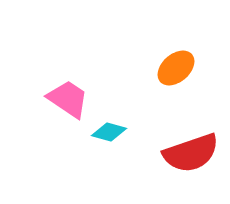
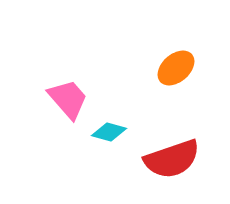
pink trapezoid: rotated 15 degrees clockwise
red semicircle: moved 19 px left, 6 px down
